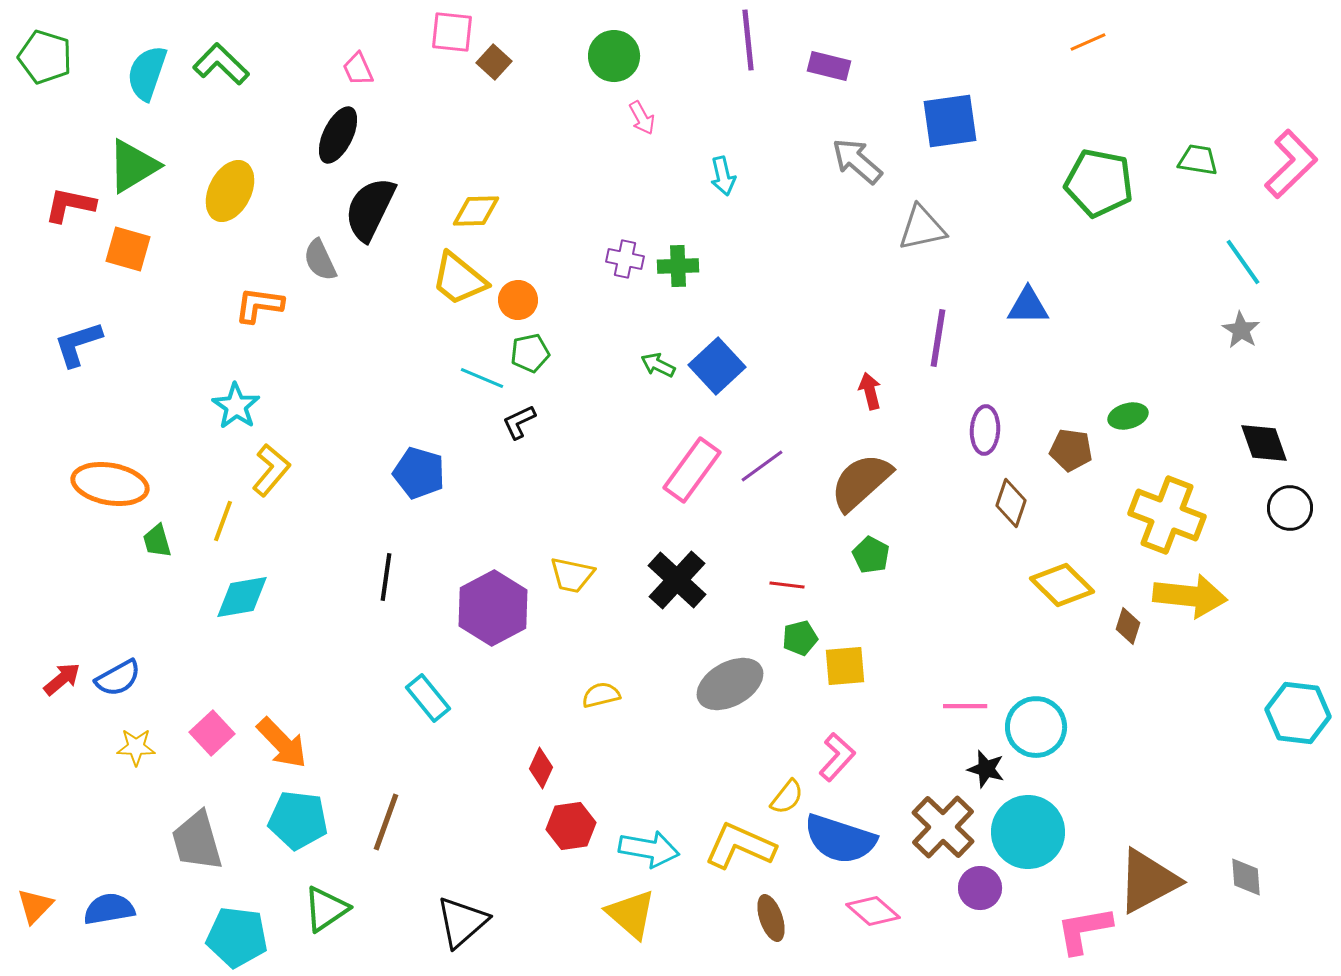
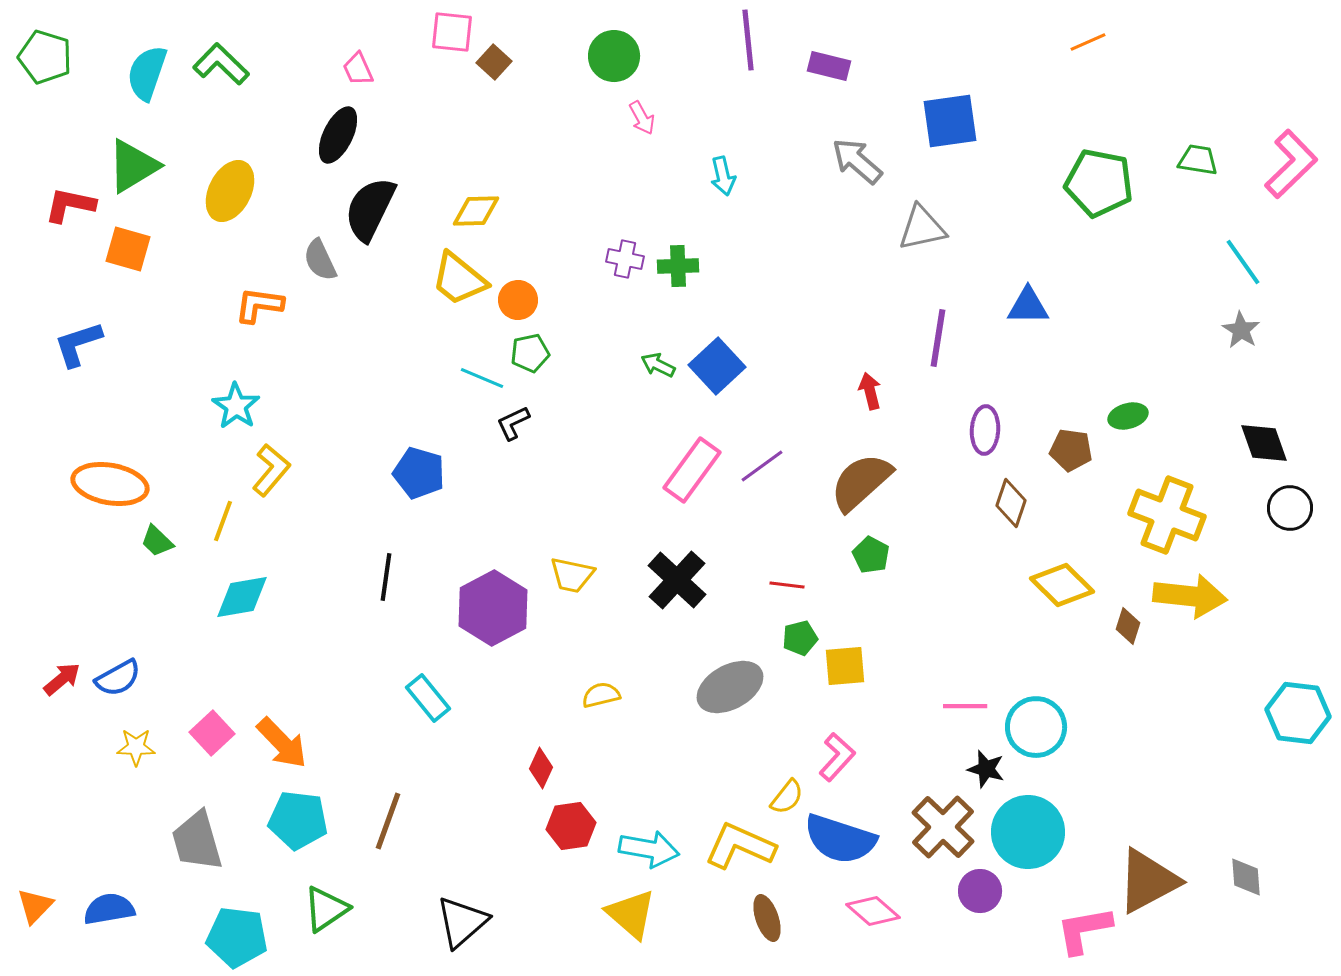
black L-shape at (519, 422): moved 6 px left, 1 px down
green trapezoid at (157, 541): rotated 30 degrees counterclockwise
gray ellipse at (730, 684): moved 3 px down
brown line at (386, 822): moved 2 px right, 1 px up
purple circle at (980, 888): moved 3 px down
brown ellipse at (771, 918): moved 4 px left
